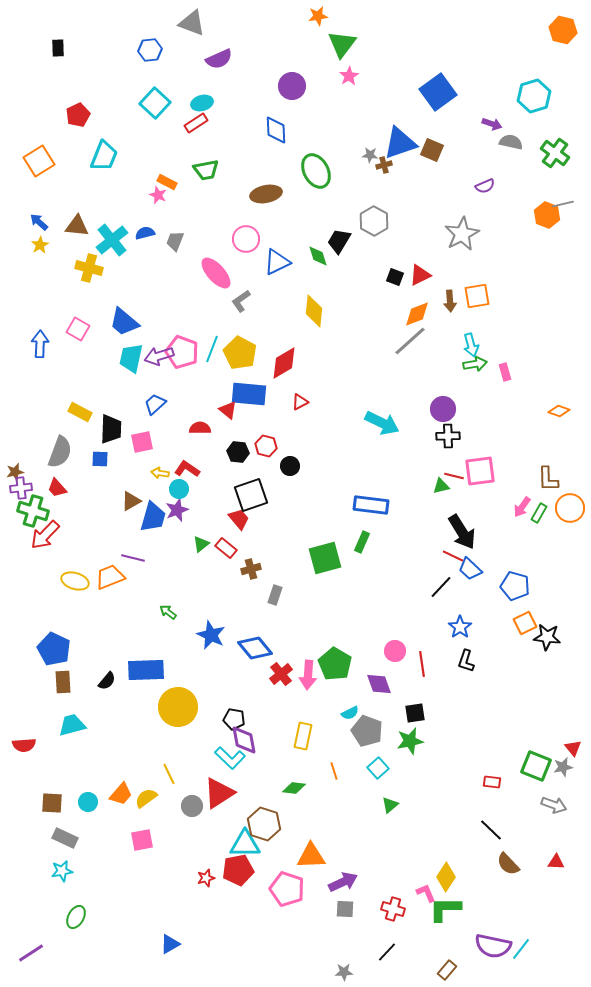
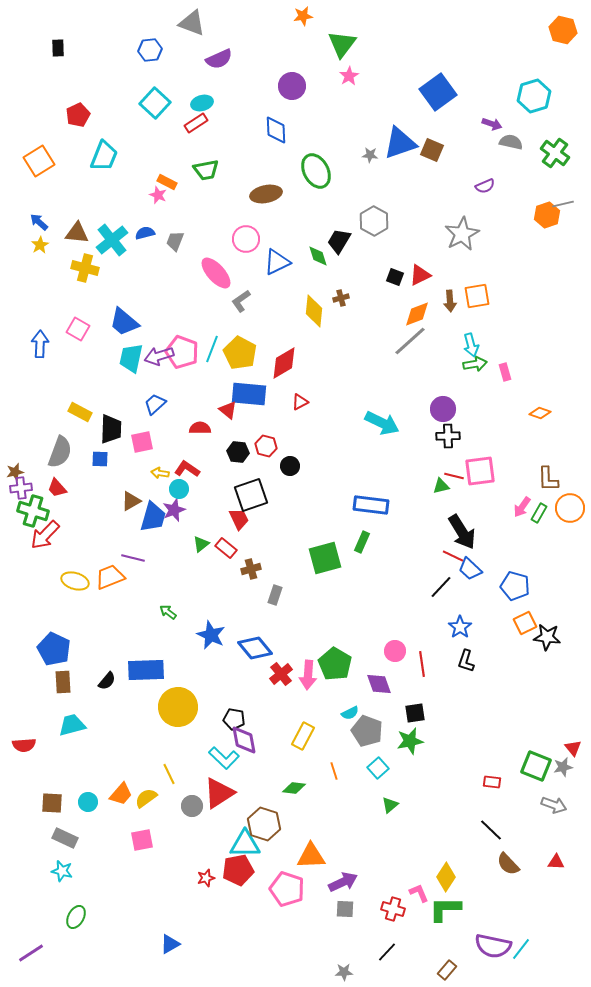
orange star at (318, 16): moved 15 px left
brown cross at (384, 165): moved 43 px left, 133 px down
orange hexagon at (547, 215): rotated 20 degrees clockwise
brown triangle at (77, 226): moved 7 px down
yellow cross at (89, 268): moved 4 px left
orange diamond at (559, 411): moved 19 px left, 2 px down
purple star at (177, 510): moved 3 px left
red trapezoid at (239, 519): rotated 15 degrees clockwise
yellow rectangle at (303, 736): rotated 16 degrees clockwise
cyan L-shape at (230, 758): moved 6 px left
cyan star at (62, 871): rotated 25 degrees clockwise
pink L-shape at (426, 893): moved 7 px left
